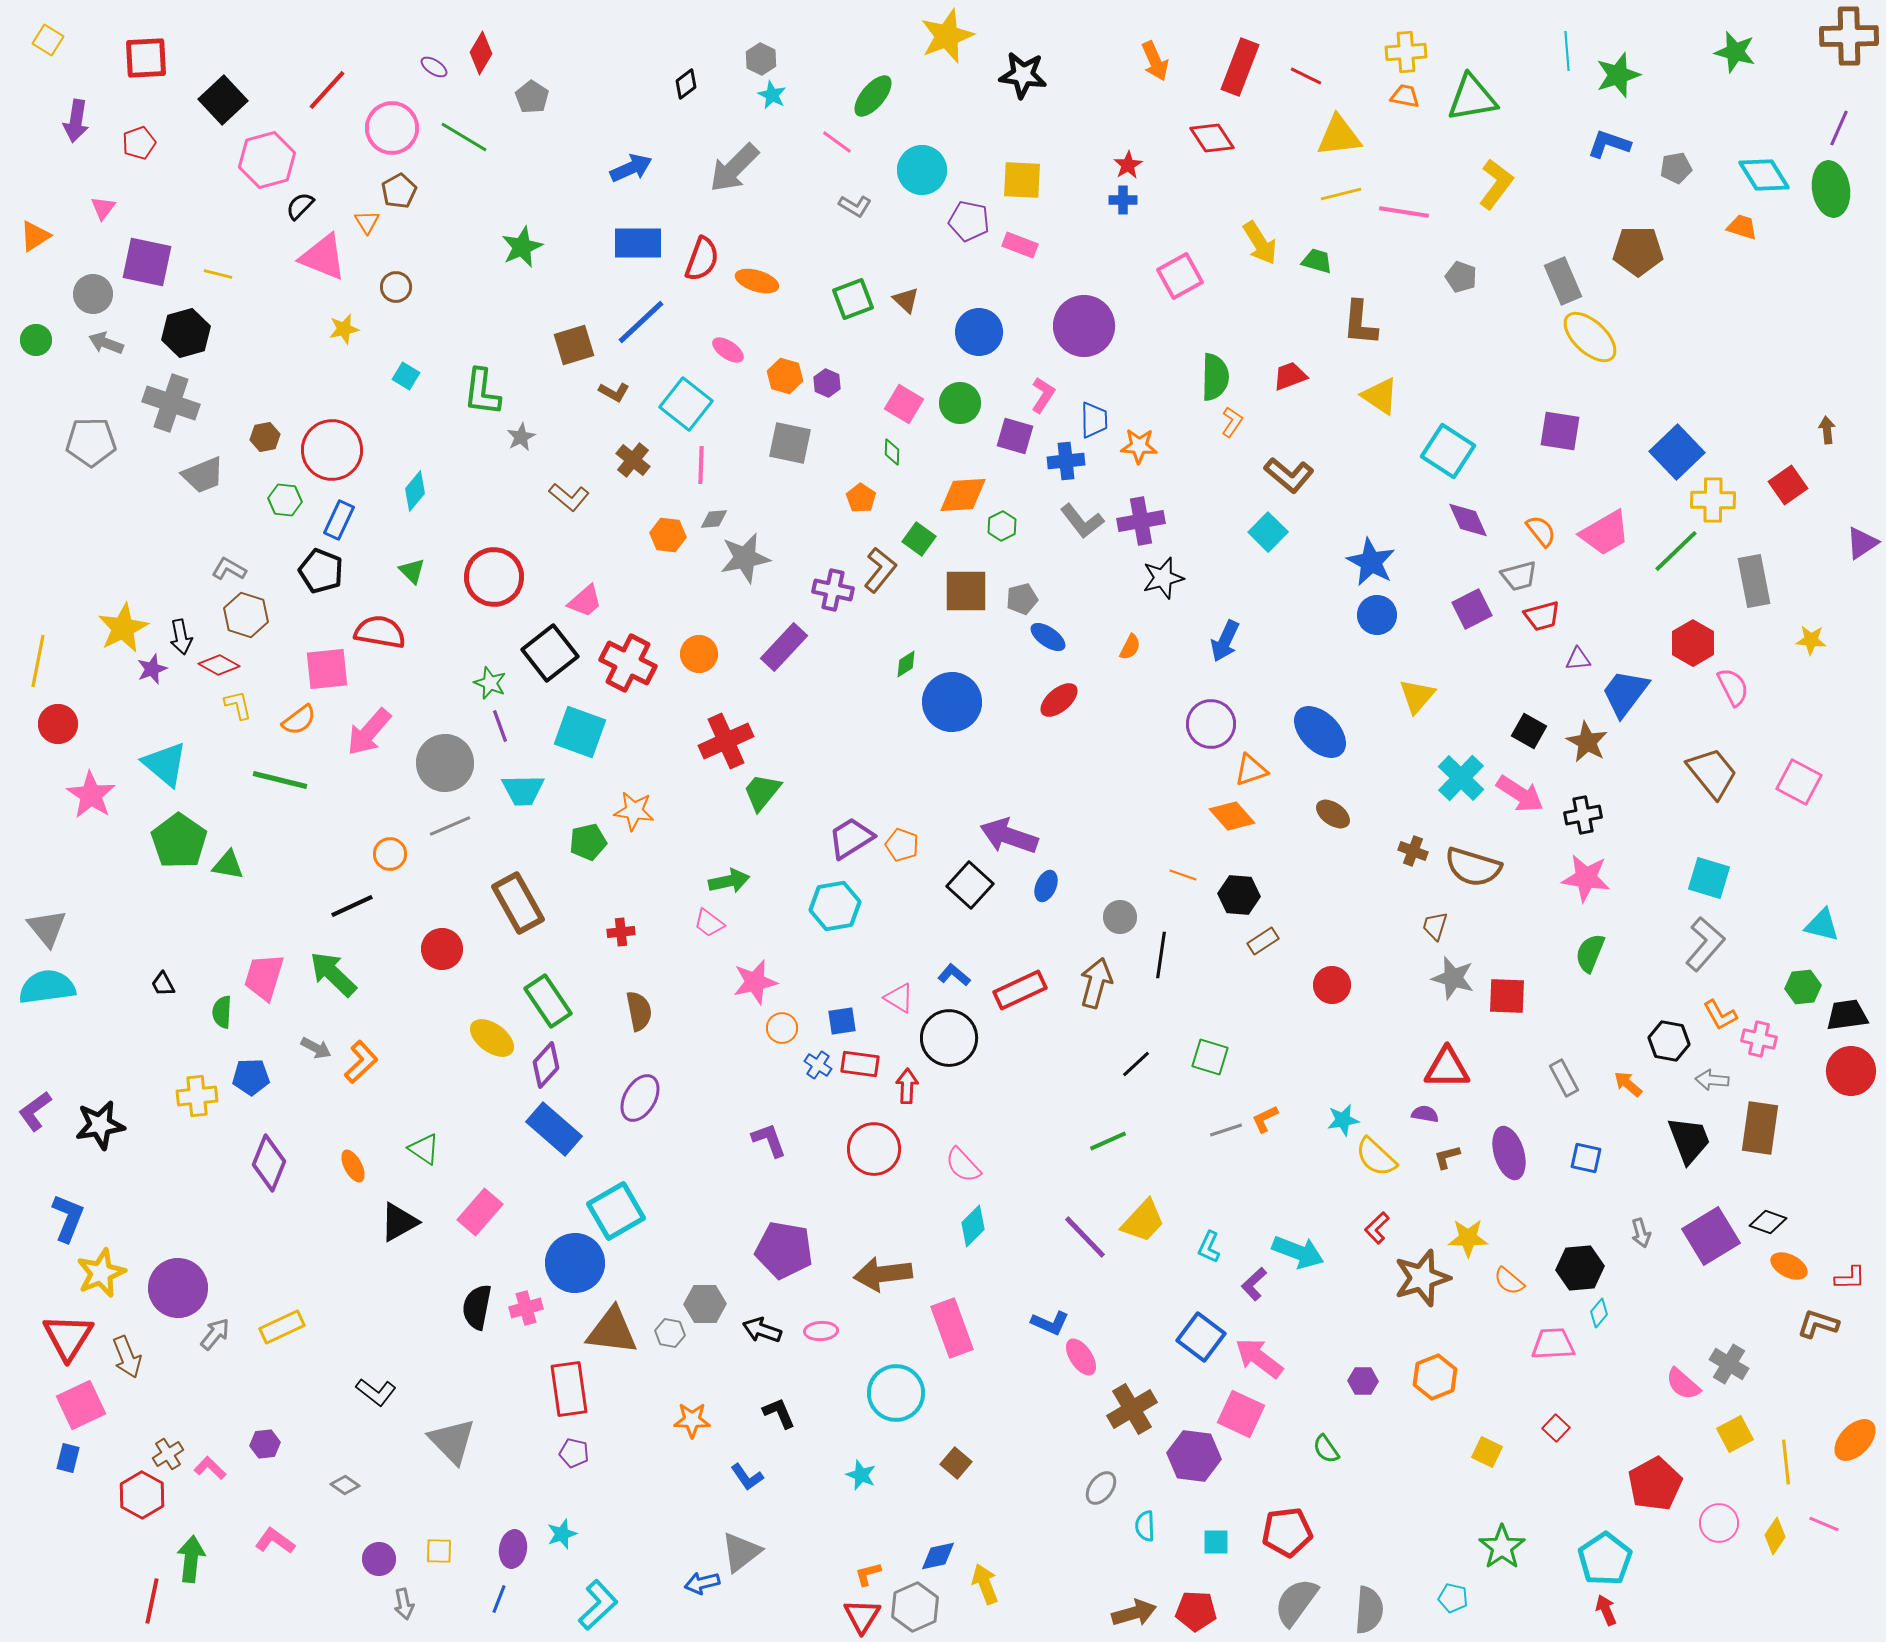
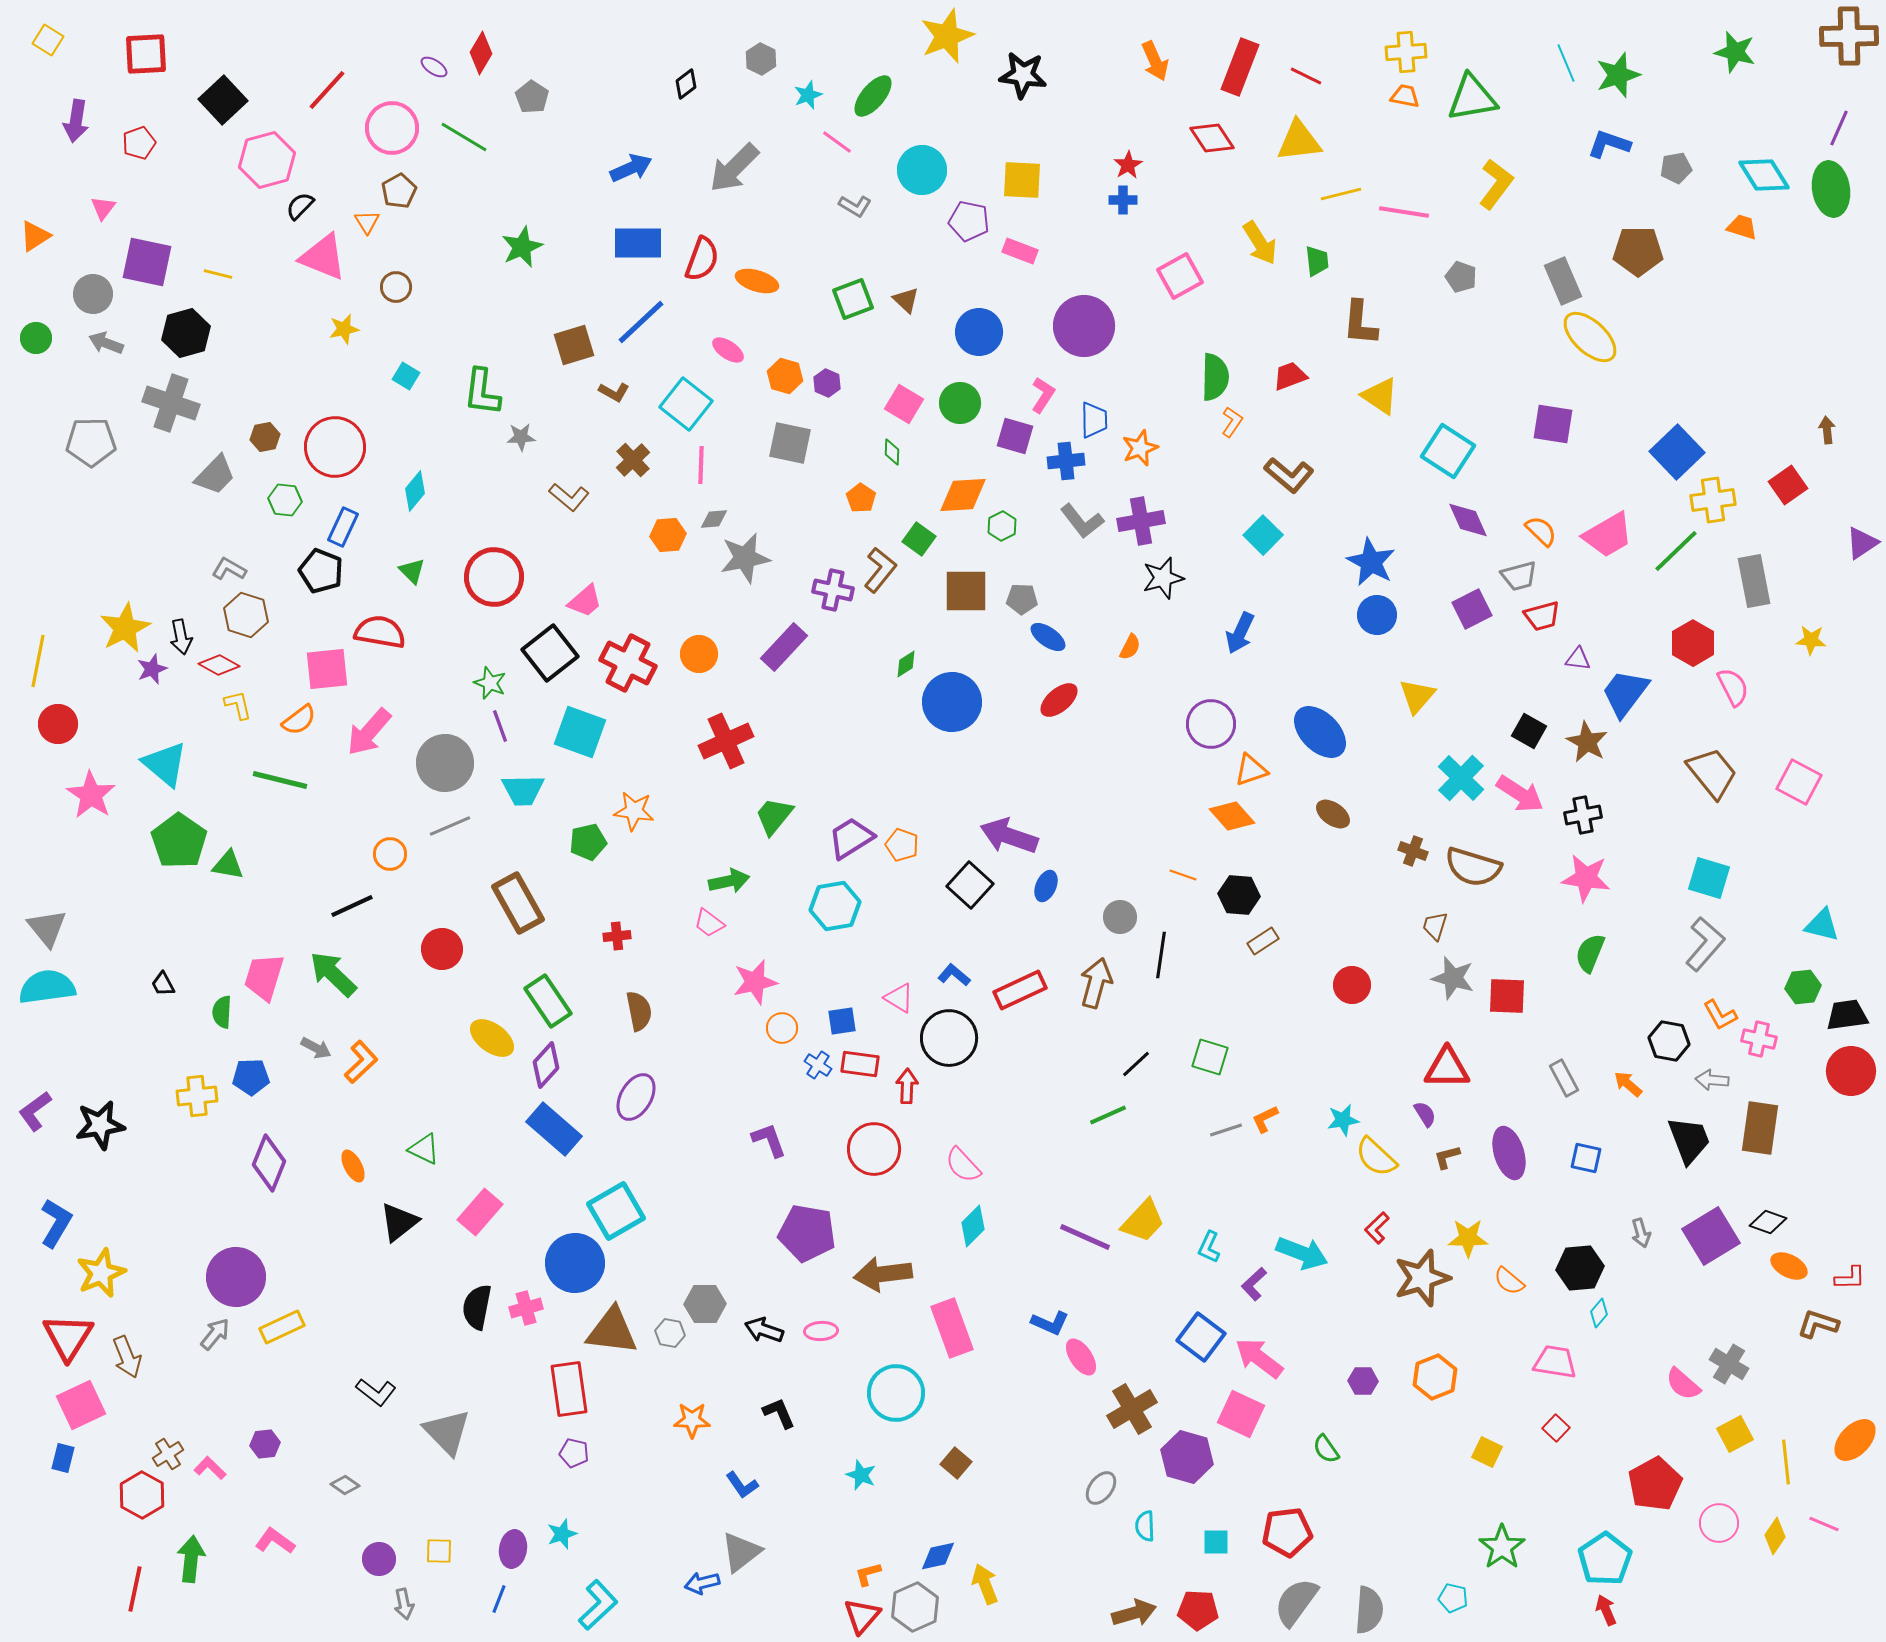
cyan line at (1567, 51): moved 1 px left, 12 px down; rotated 18 degrees counterclockwise
red square at (146, 58): moved 4 px up
cyan star at (772, 95): moved 36 px right; rotated 24 degrees clockwise
yellow triangle at (1339, 136): moved 40 px left, 5 px down
pink rectangle at (1020, 245): moved 6 px down
green trapezoid at (1317, 261): rotated 68 degrees clockwise
green circle at (36, 340): moved 2 px up
purple square at (1560, 431): moved 7 px left, 7 px up
gray star at (521, 437): rotated 24 degrees clockwise
orange star at (1139, 446): moved 1 px right, 2 px down; rotated 24 degrees counterclockwise
red circle at (332, 450): moved 3 px right, 3 px up
brown cross at (633, 460): rotated 8 degrees clockwise
gray trapezoid at (203, 475): moved 12 px right; rotated 24 degrees counterclockwise
yellow cross at (1713, 500): rotated 9 degrees counterclockwise
blue rectangle at (339, 520): moved 4 px right, 7 px down
orange semicircle at (1541, 531): rotated 8 degrees counterclockwise
cyan square at (1268, 532): moved 5 px left, 3 px down
pink trapezoid at (1605, 533): moved 3 px right, 2 px down
orange hexagon at (668, 535): rotated 12 degrees counterclockwise
gray pentagon at (1022, 599): rotated 16 degrees clockwise
yellow star at (123, 628): moved 2 px right
blue arrow at (1225, 641): moved 15 px right, 8 px up
purple triangle at (1578, 659): rotated 12 degrees clockwise
green trapezoid at (762, 792): moved 12 px right, 24 px down
red cross at (621, 932): moved 4 px left, 4 px down
red circle at (1332, 985): moved 20 px right
purple ellipse at (640, 1098): moved 4 px left, 1 px up
purple semicircle at (1425, 1114): rotated 48 degrees clockwise
green line at (1108, 1141): moved 26 px up
green triangle at (424, 1149): rotated 8 degrees counterclockwise
blue L-shape at (68, 1218): moved 12 px left, 5 px down; rotated 9 degrees clockwise
black triangle at (399, 1222): rotated 9 degrees counterclockwise
purple line at (1085, 1237): rotated 22 degrees counterclockwise
purple pentagon at (784, 1250): moved 23 px right, 17 px up
cyan arrow at (1298, 1252): moved 4 px right, 1 px down
purple circle at (178, 1288): moved 58 px right, 11 px up
black arrow at (762, 1330): moved 2 px right
pink trapezoid at (1553, 1344): moved 2 px right, 18 px down; rotated 12 degrees clockwise
gray triangle at (452, 1441): moved 5 px left, 9 px up
purple hexagon at (1194, 1456): moved 7 px left, 1 px down; rotated 9 degrees clockwise
blue rectangle at (68, 1458): moved 5 px left
blue L-shape at (747, 1477): moved 5 px left, 8 px down
red line at (152, 1601): moved 17 px left, 12 px up
red pentagon at (1196, 1611): moved 2 px right, 1 px up
red triangle at (862, 1616): rotated 9 degrees clockwise
